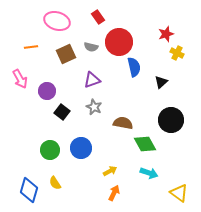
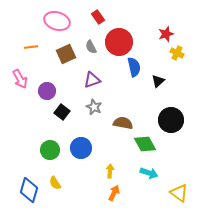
gray semicircle: rotated 48 degrees clockwise
black triangle: moved 3 px left, 1 px up
yellow arrow: rotated 56 degrees counterclockwise
